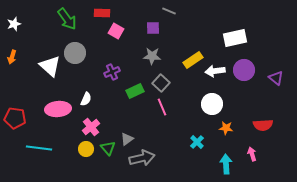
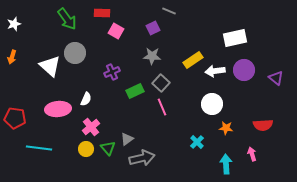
purple square: rotated 24 degrees counterclockwise
